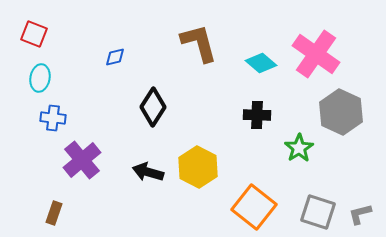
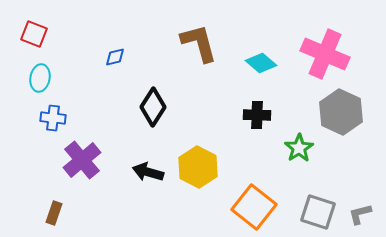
pink cross: moved 9 px right; rotated 12 degrees counterclockwise
